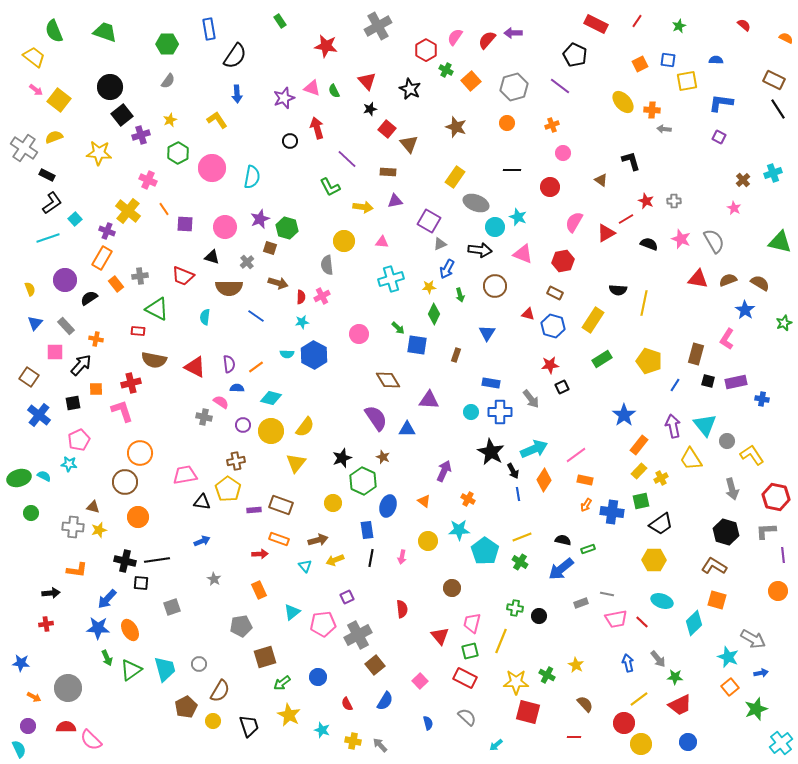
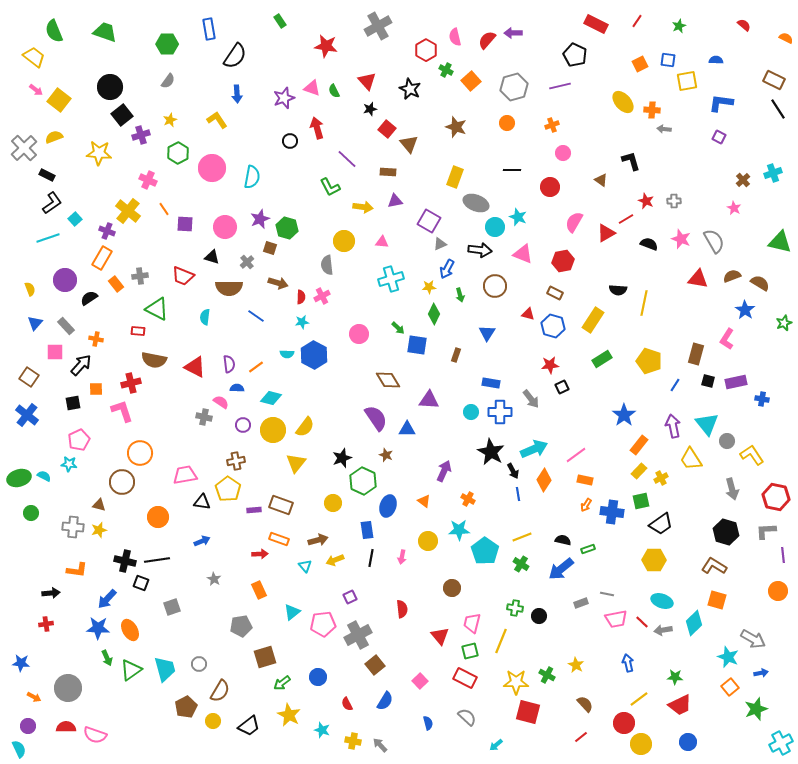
pink semicircle at (455, 37): rotated 48 degrees counterclockwise
purple line at (560, 86): rotated 50 degrees counterclockwise
gray cross at (24, 148): rotated 12 degrees clockwise
yellow rectangle at (455, 177): rotated 15 degrees counterclockwise
brown semicircle at (728, 280): moved 4 px right, 4 px up
blue cross at (39, 415): moved 12 px left
cyan triangle at (705, 425): moved 2 px right, 1 px up
yellow circle at (271, 431): moved 2 px right, 1 px up
brown star at (383, 457): moved 3 px right, 2 px up
brown circle at (125, 482): moved 3 px left
brown triangle at (93, 507): moved 6 px right, 2 px up
orange circle at (138, 517): moved 20 px right
green cross at (520, 562): moved 1 px right, 2 px down
black square at (141, 583): rotated 14 degrees clockwise
purple square at (347, 597): moved 3 px right
gray arrow at (658, 659): moved 5 px right, 29 px up; rotated 120 degrees clockwise
black trapezoid at (249, 726): rotated 70 degrees clockwise
red line at (574, 737): moved 7 px right; rotated 40 degrees counterclockwise
pink semicircle at (91, 740): moved 4 px right, 5 px up; rotated 25 degrees counterclockwise
cyan cross at (781, 743): rotated 10 degrees clockwise
